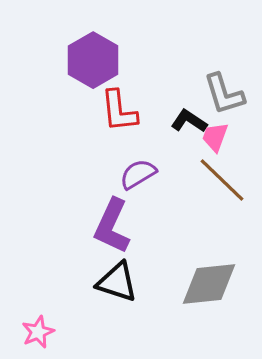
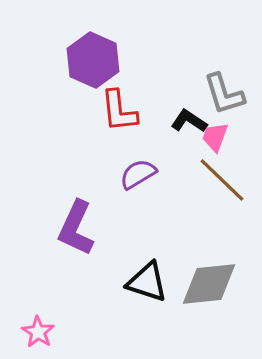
purple hexagon: rotated 6 degrees counterclockwise
purple L-shape: moved 36 px left, 2 px down
black triangle: moved 30 px right
pink star: rotated 16 degrees counterclockwise
